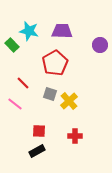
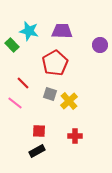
pink line: moved 1 px up
